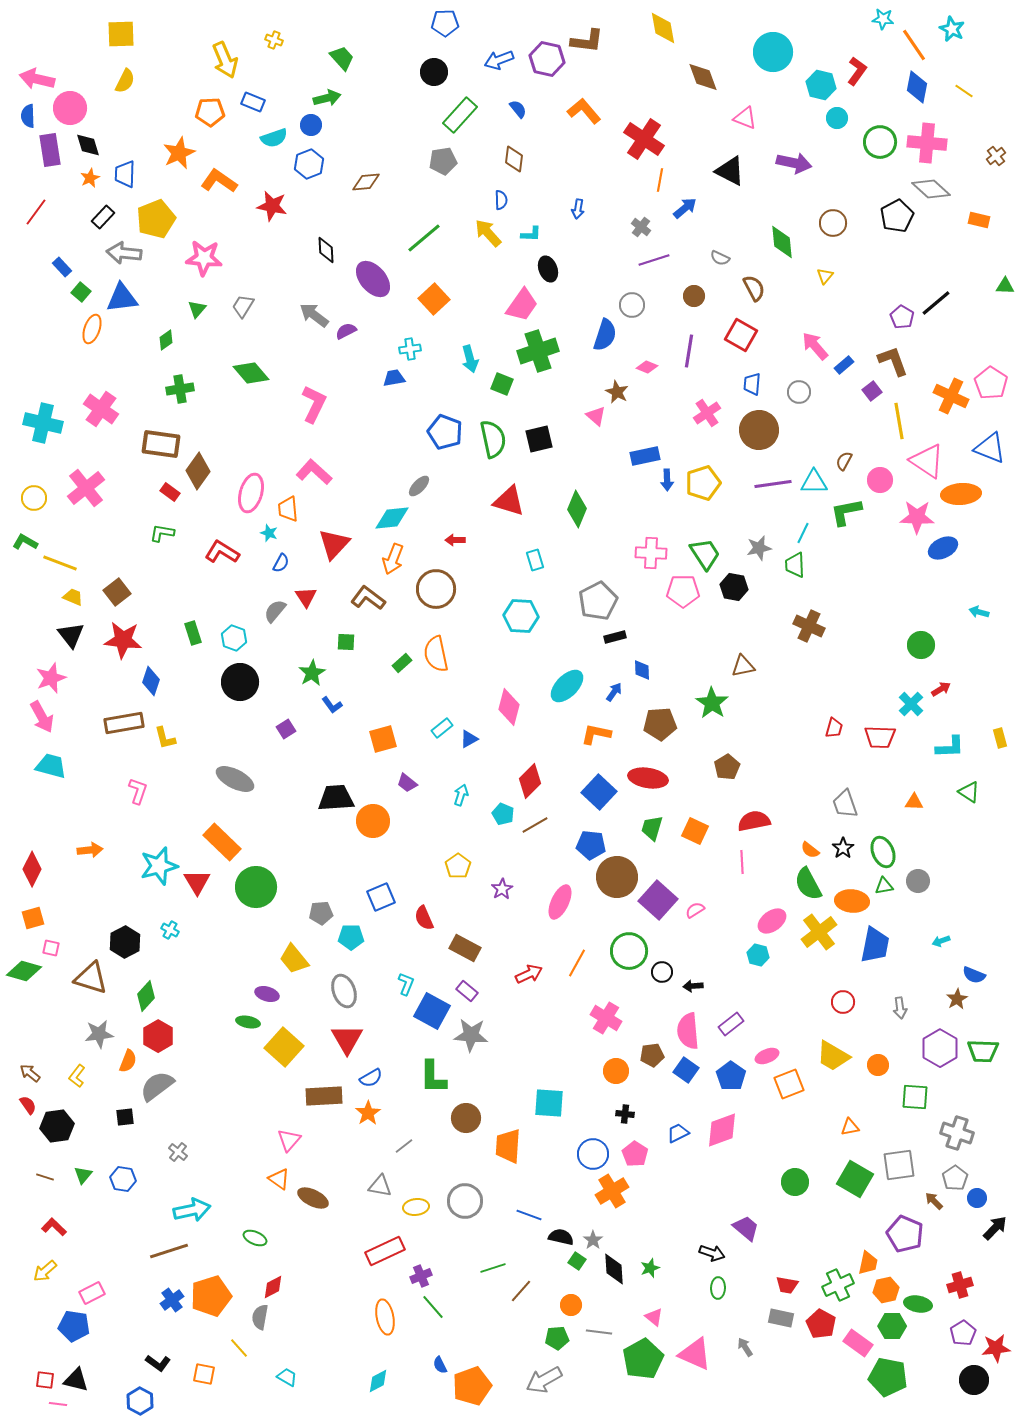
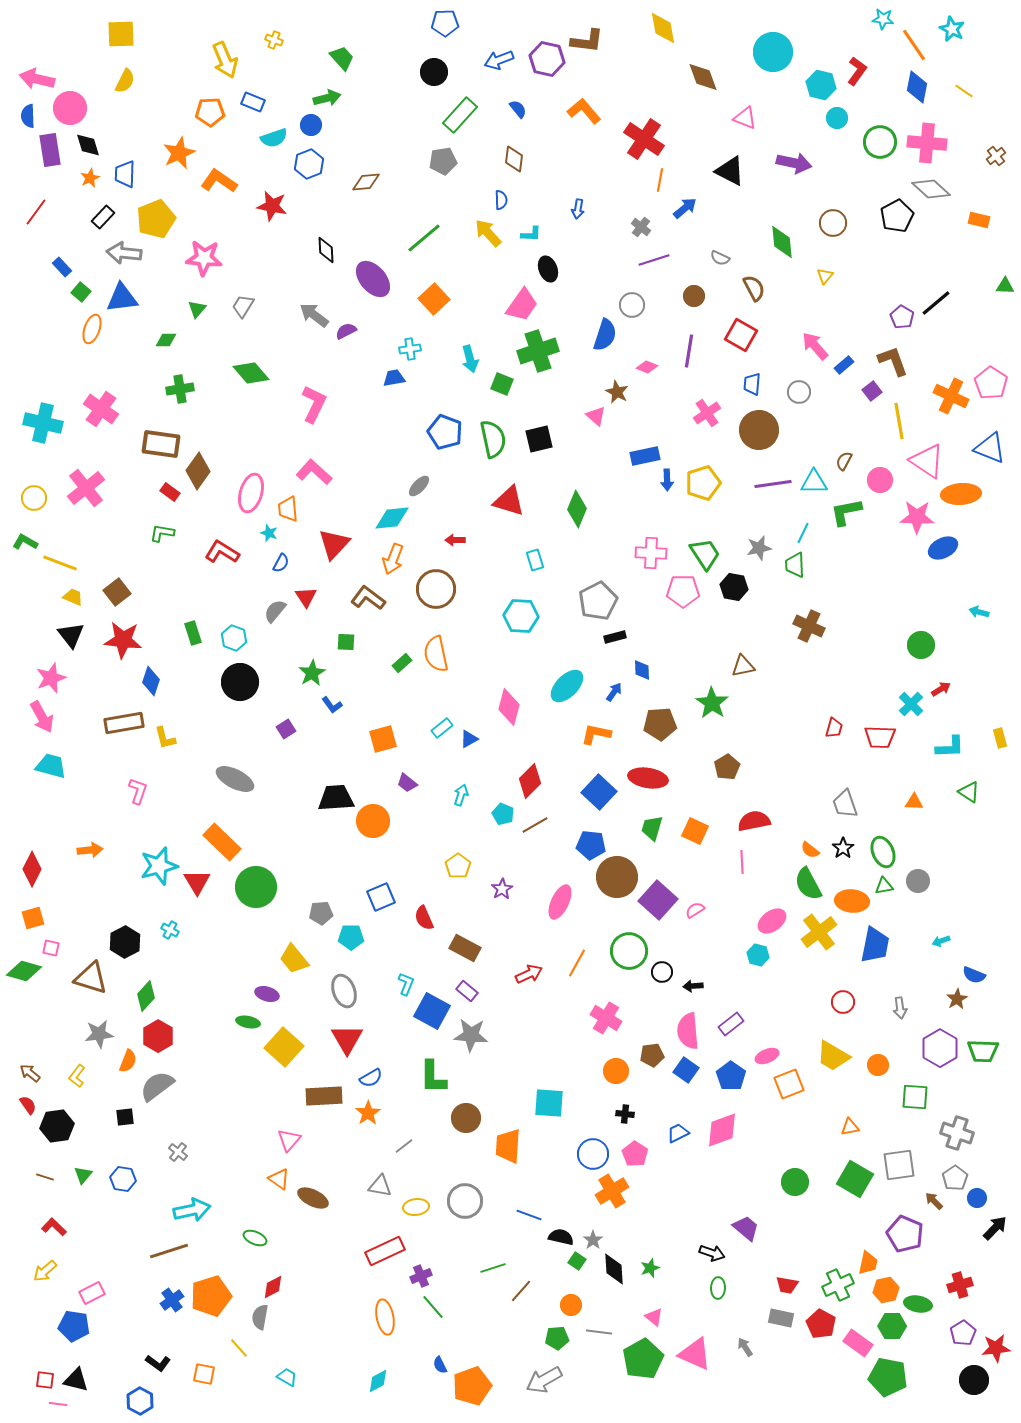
green diamond at (166, 340): rotated 35 degrees clockwise
